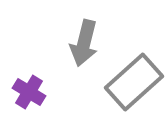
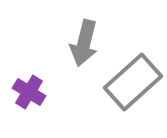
gray rectangle: moved 1 px left
